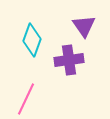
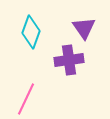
purple triangle: moved 2 px down
cyan diamond: moved 1 px left, 8 px up
